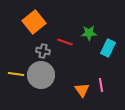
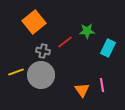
green star: moved 2 px left, 2 px up
red line: rotated 56 degrees counterclockwise
yellow line: moved 2 px up; rotated 28 degrees counterclockwise
pink line: moved 1 px right
